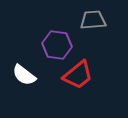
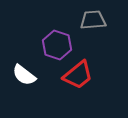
purple hexagon: rotated 12 degrees clockwise
